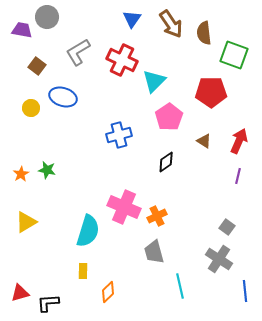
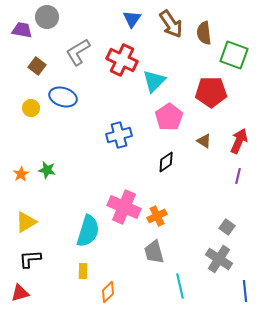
black L-shape: moved 18 px left, 44 px up
